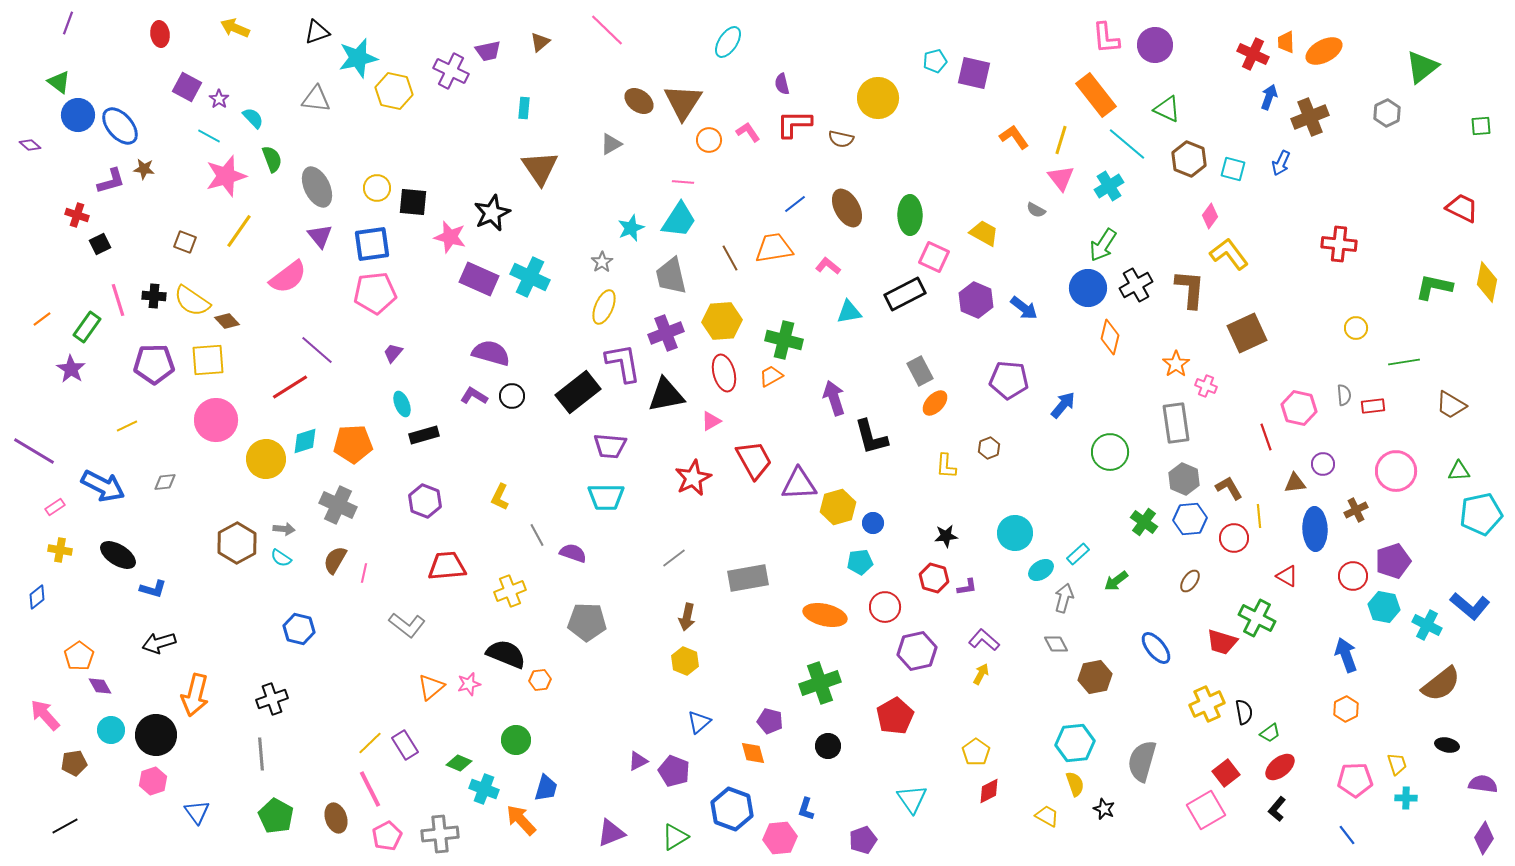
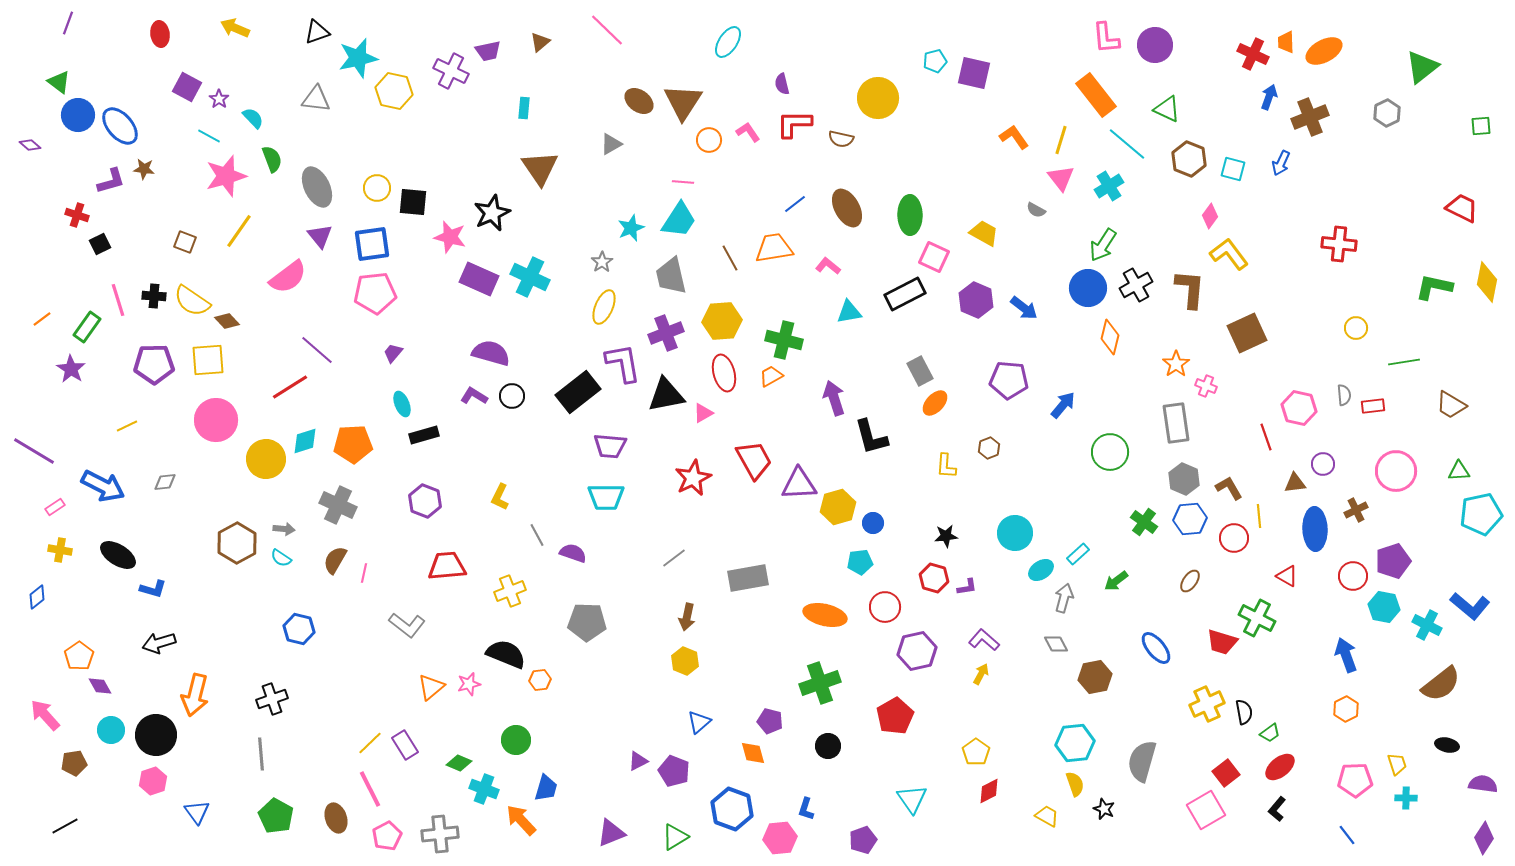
pink triangle at (711, 421): moved 8 px left, 8 px up
